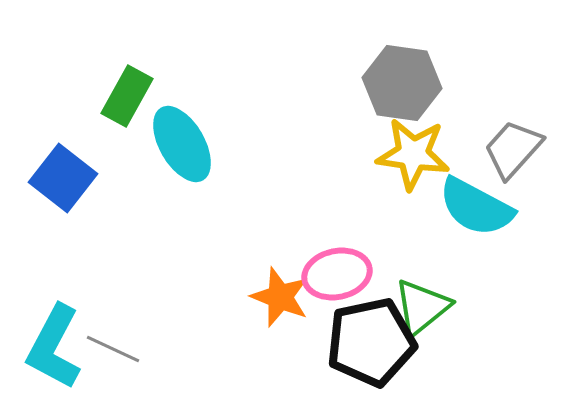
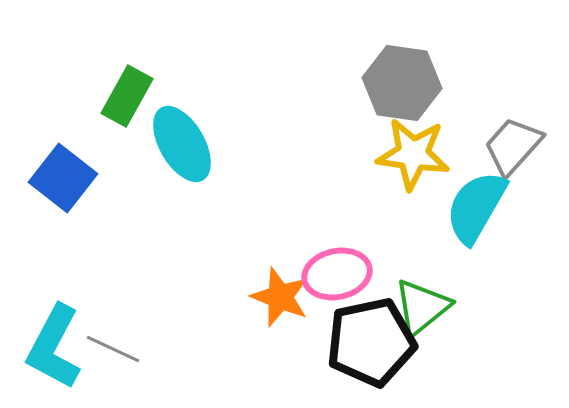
gray trapezoid: moved 3 px up
cyan semicircle: rotated 92 degrees clockwise
